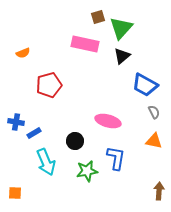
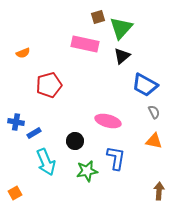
orange square: rotated 32 degrees counterclockwise
